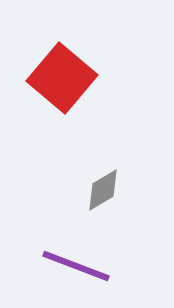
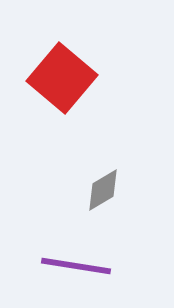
purple line: rotated 12 degrees counterclockwise
